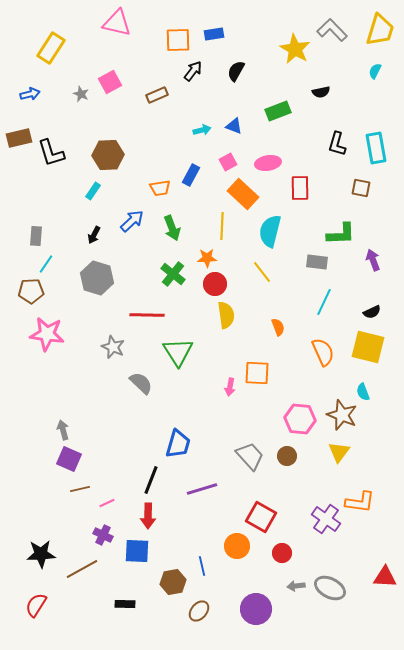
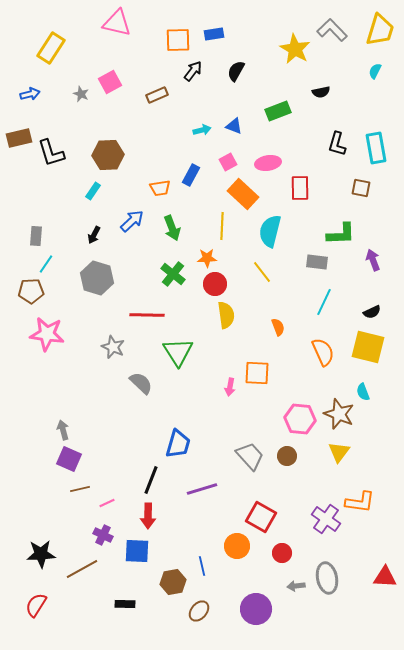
brown star at (342, 415): moved 3 px left, 1 px up
gray ellipse at (330, 588): moved 3 px left, 10 px up; rotated 52 degrees clockwise
